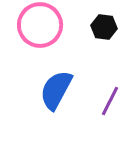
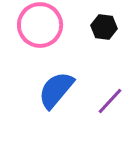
blue semicircle: rotated 12 degrees clockwise
purple line: rotated 16 degrees clockwise
